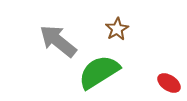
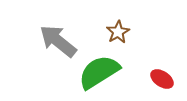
brown star: moved 1 px right, 3 px down
red ellipse: moved 7 px left, 4 px up
